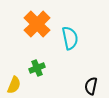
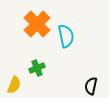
cyan semicircle: moved 4 px left, 2 px up
